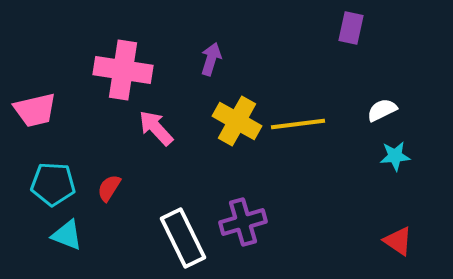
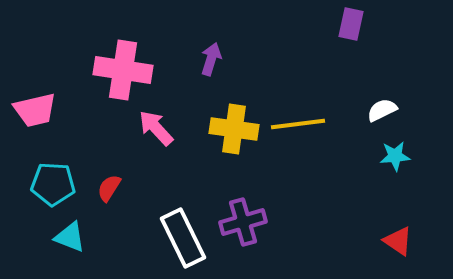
purple rectangle: moved 4 px up
yellow cross: moved 3 px left, 8 px down; rotated 21 degrees counterclockwise
cyan triangle: moved 3 px right, 2 px down
